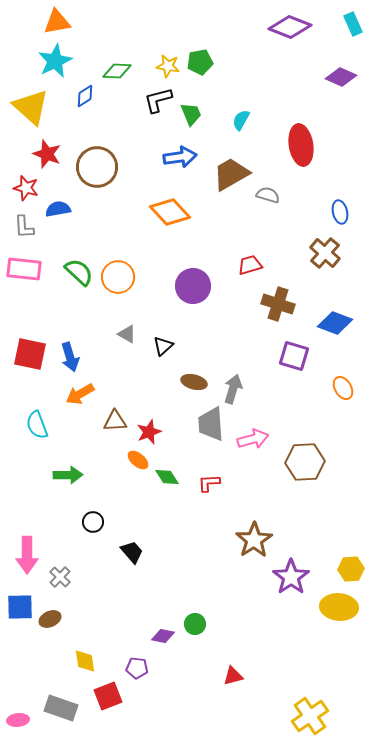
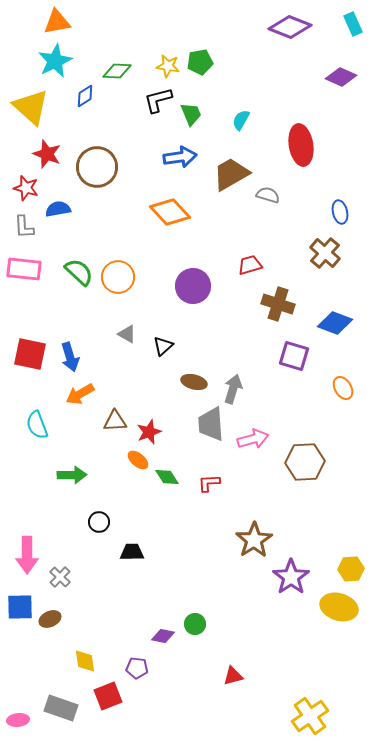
green arrow at (68, 475): moved 4 px right
black circle at (93, 522): moved 6 px right
black trapezoid at (132, 552): rotated 50 degrees counterclockwise
yellow ellipse at (339, 607): rotated 12 degrees clockwise
